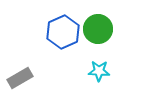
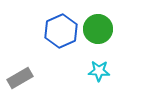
blue hexagon: moved 2 px left, 1 px up
